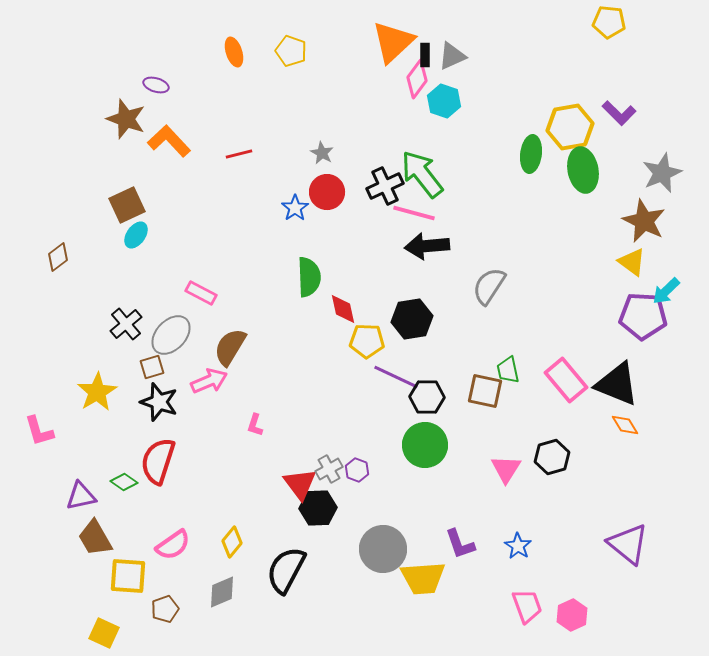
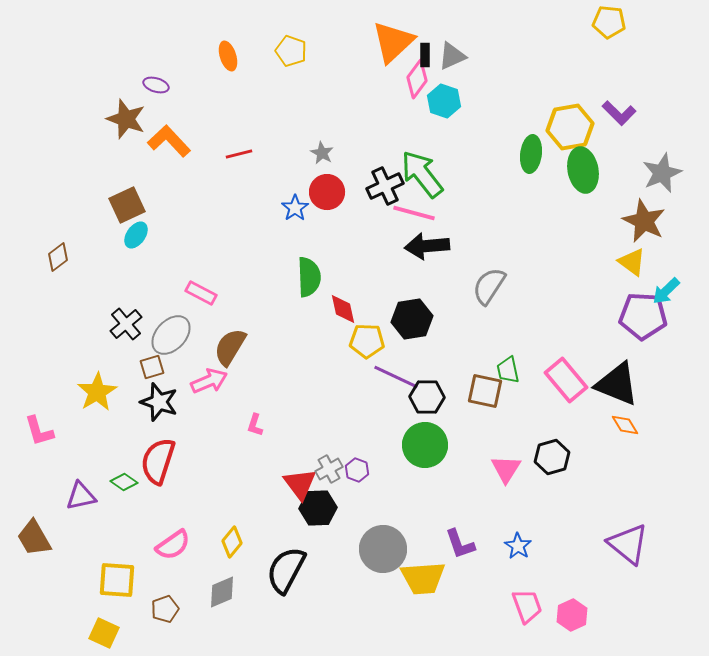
orange ellipse at (234, 52): moved 6 px left, 4 px down
brown trapezoid at (95, 538): moved 61 px left
yellow square at (128, 576): moved 11 px left, 4 px down
